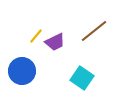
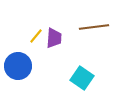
brown line: moved 4 px up; rotated 32 degrees clockwise
purple trapezoid: moved 1 px left, 4 px up; rotated 60 degrees counterclockwise
blue circle: moved 4 px left, 5 px up
